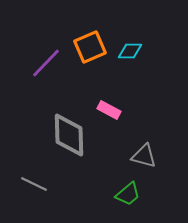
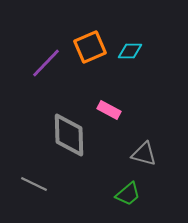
gray triangle: moved 2 px up
